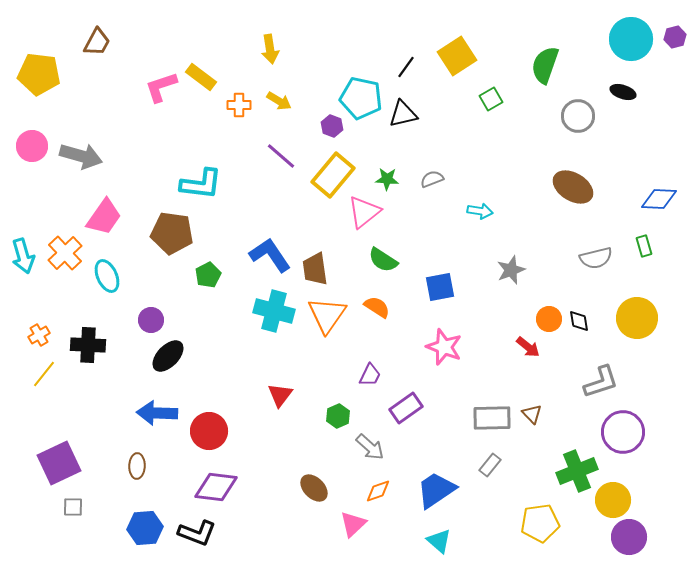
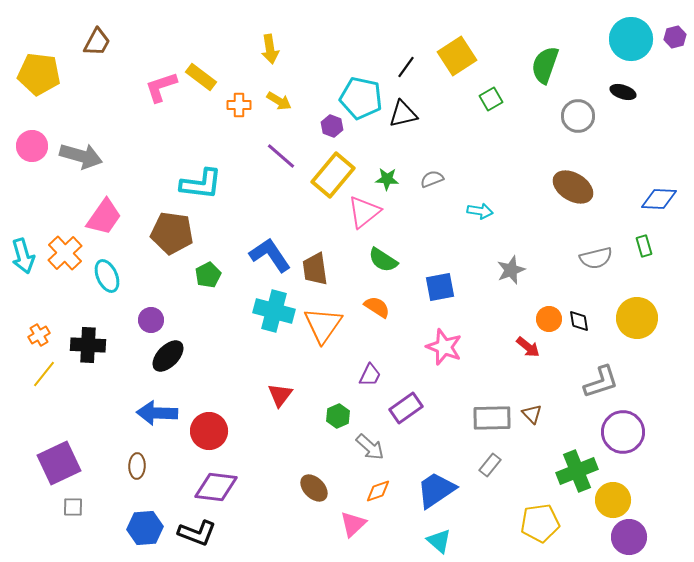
orange triangle at (327, 315): moved 4 px left, 10 px down
